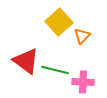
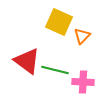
yellow square: rotated 24 degrees counterclockwise
red triangle: moved 1 px right
